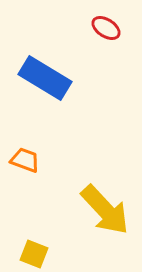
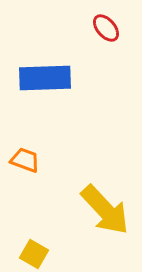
red ellipse: rotated 16 degrees clockwise
blue rectangle: rotated 33 degrees counterclockwise
yellow square: rotated 8 degrees clockwise
